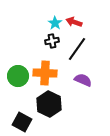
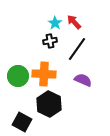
red arrow: rotated 28 degrees clockwise
black cross: moved 2 px left
orange cross: moved 1 px left, 1 px down
